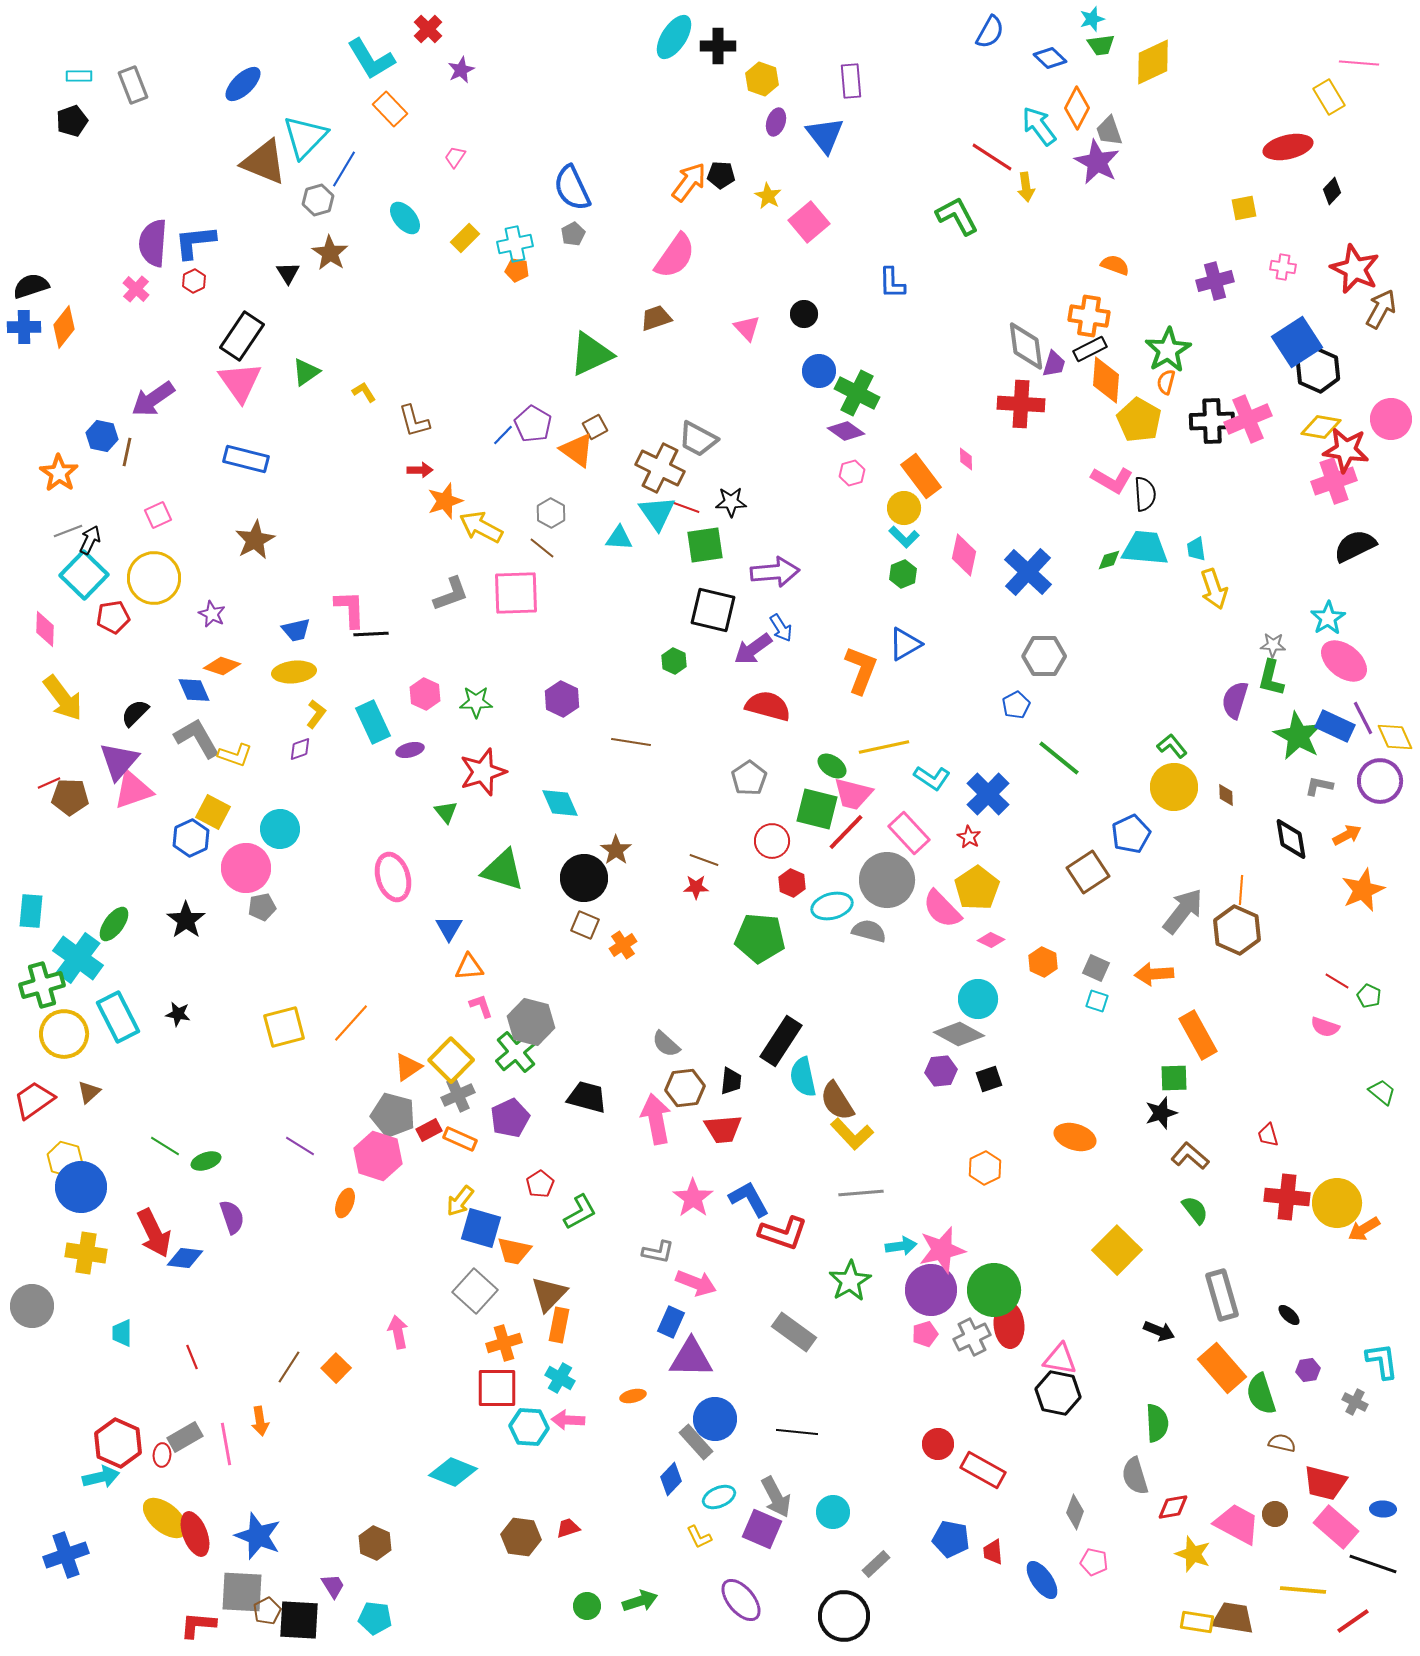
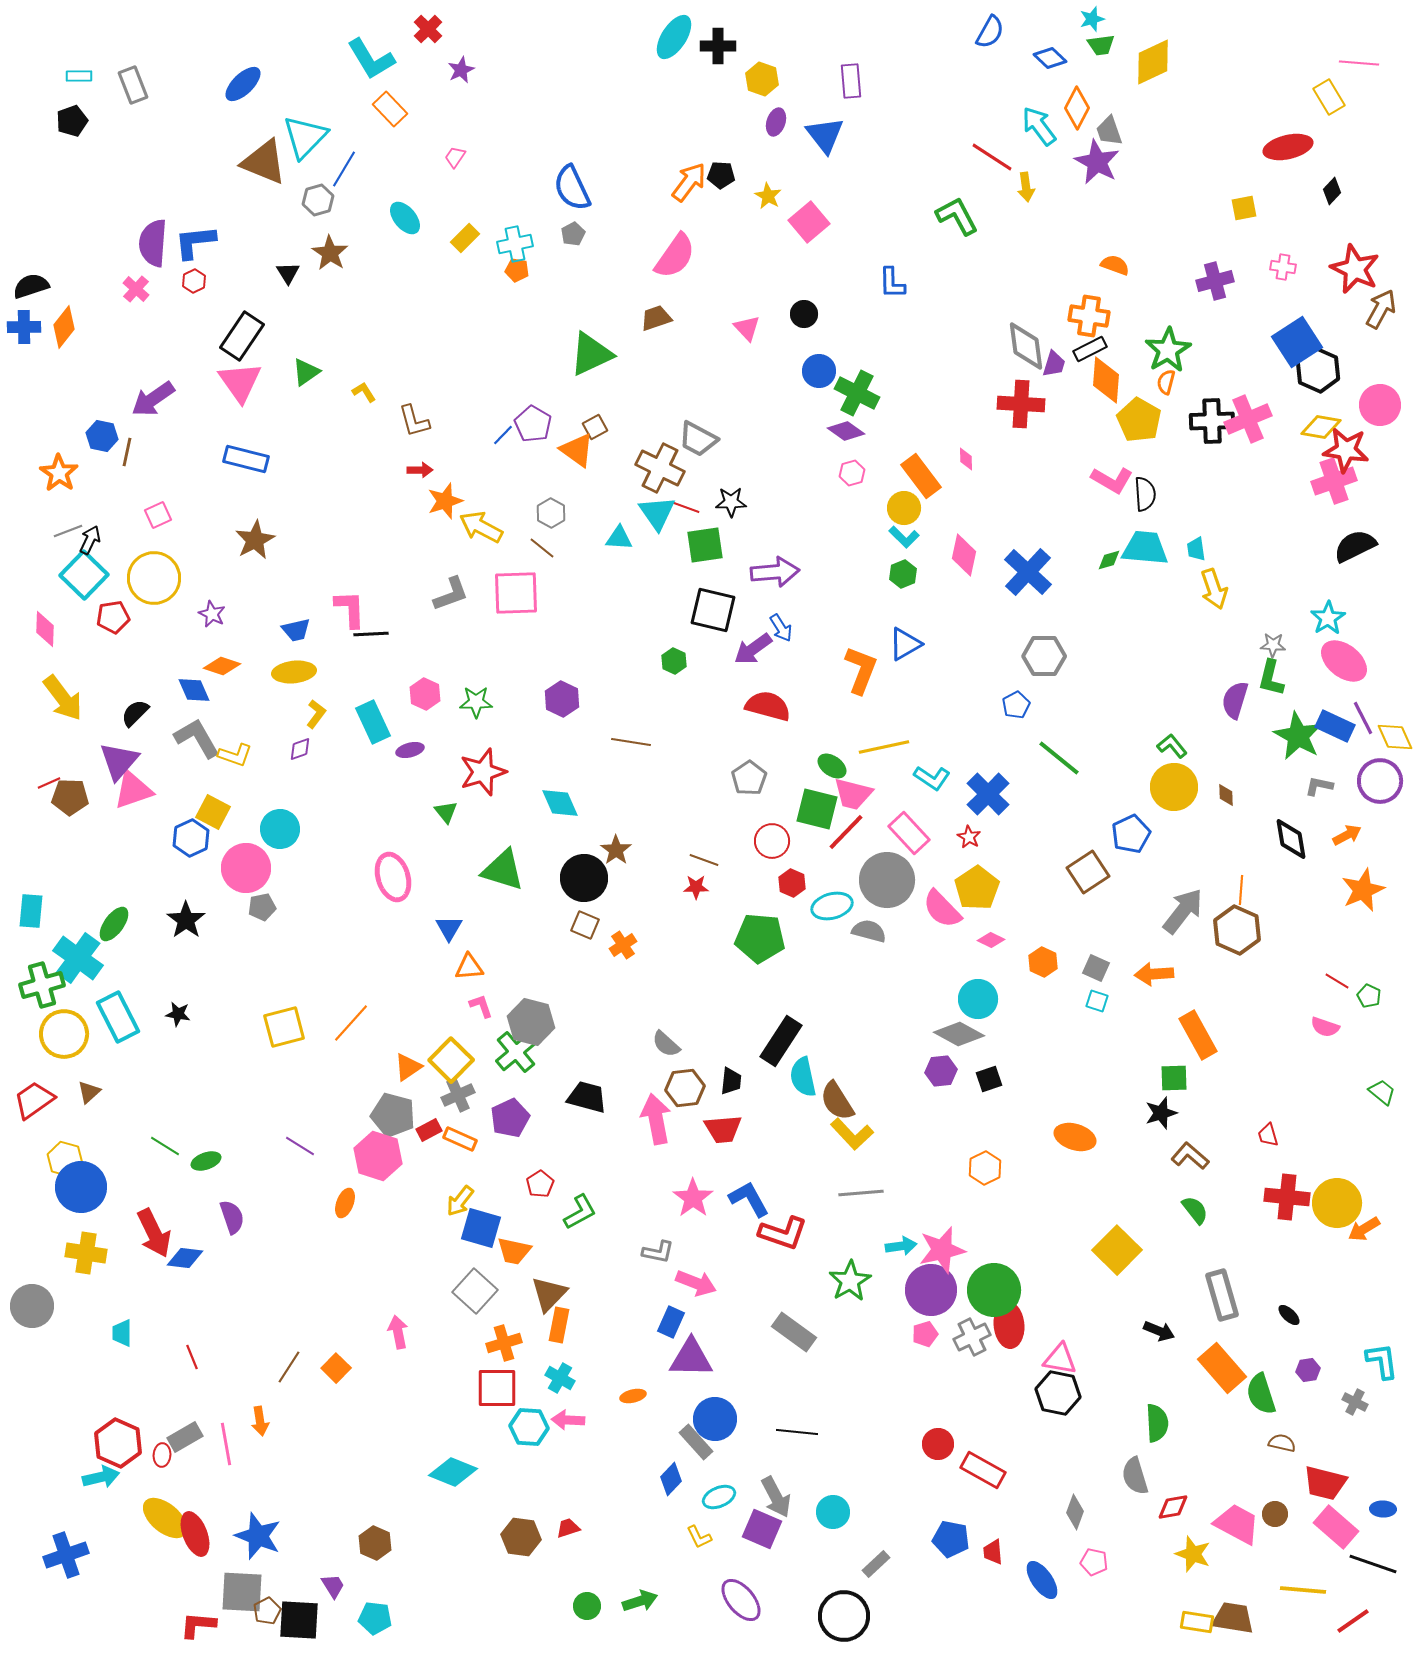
pink circle at (1391, 419): moved 11 px left, 14 px up
